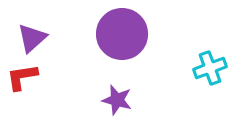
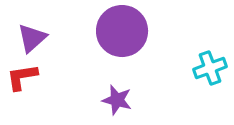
purple circle: moved 3 px up
